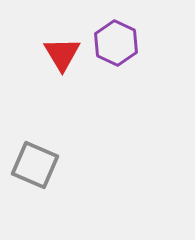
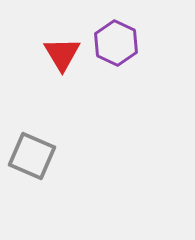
gray square: moved 3 px left, 9 px up
